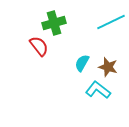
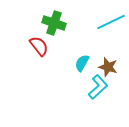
green cross: rotated 35 degrees clockwise
cyan L-shape: moved 3 px up; rotated 100 degrees clockwise
